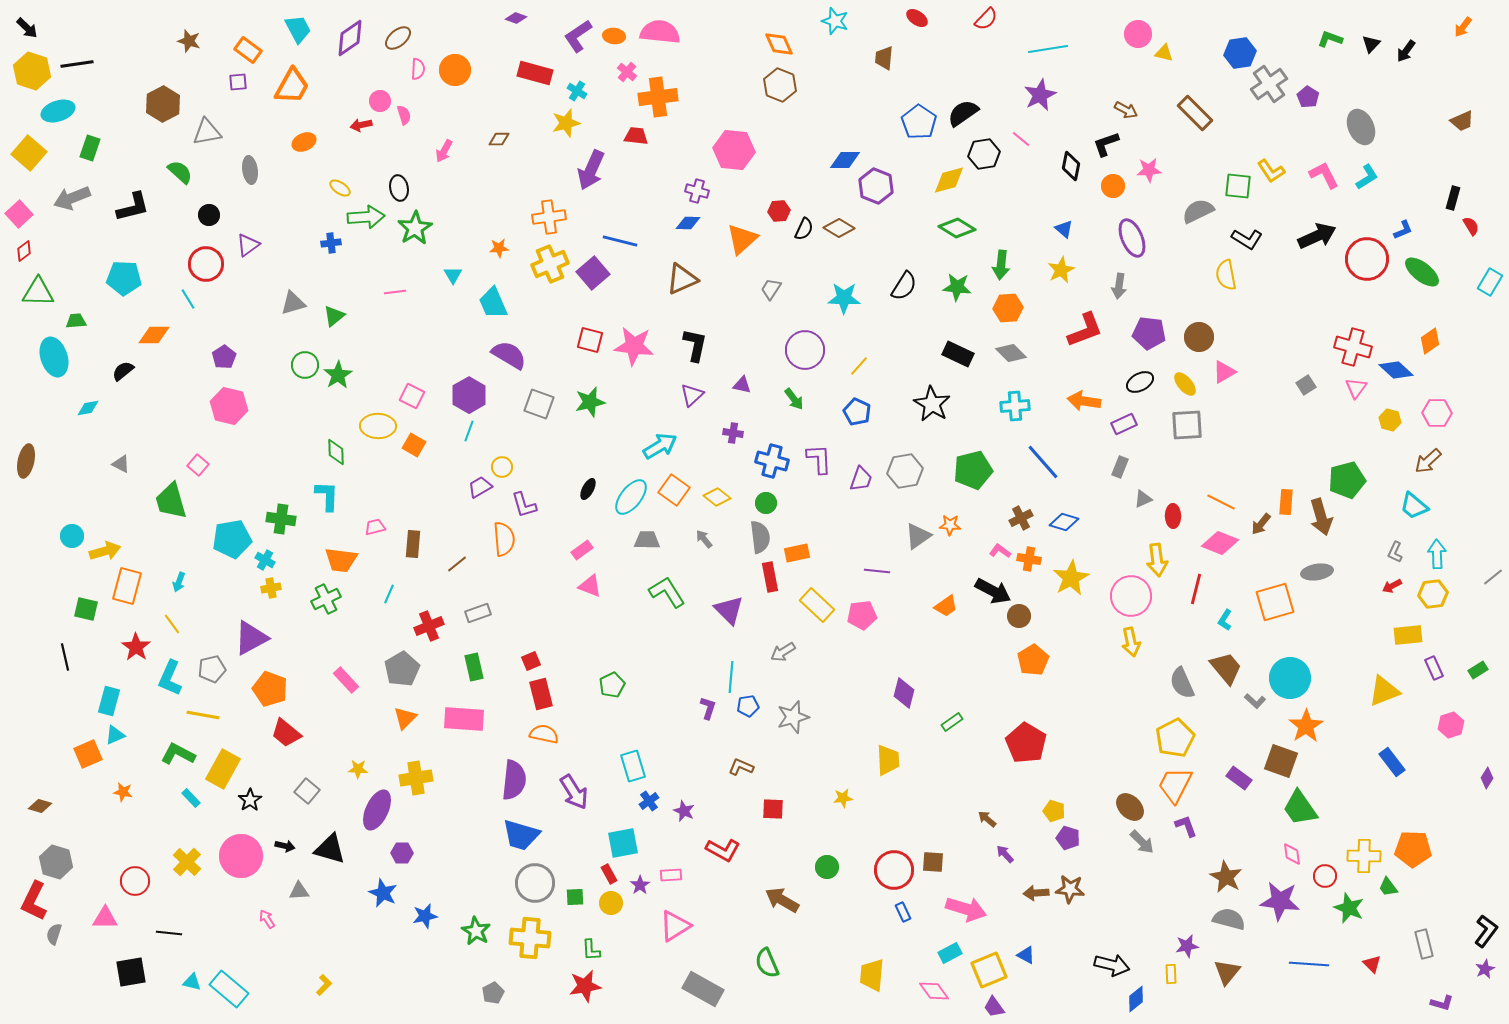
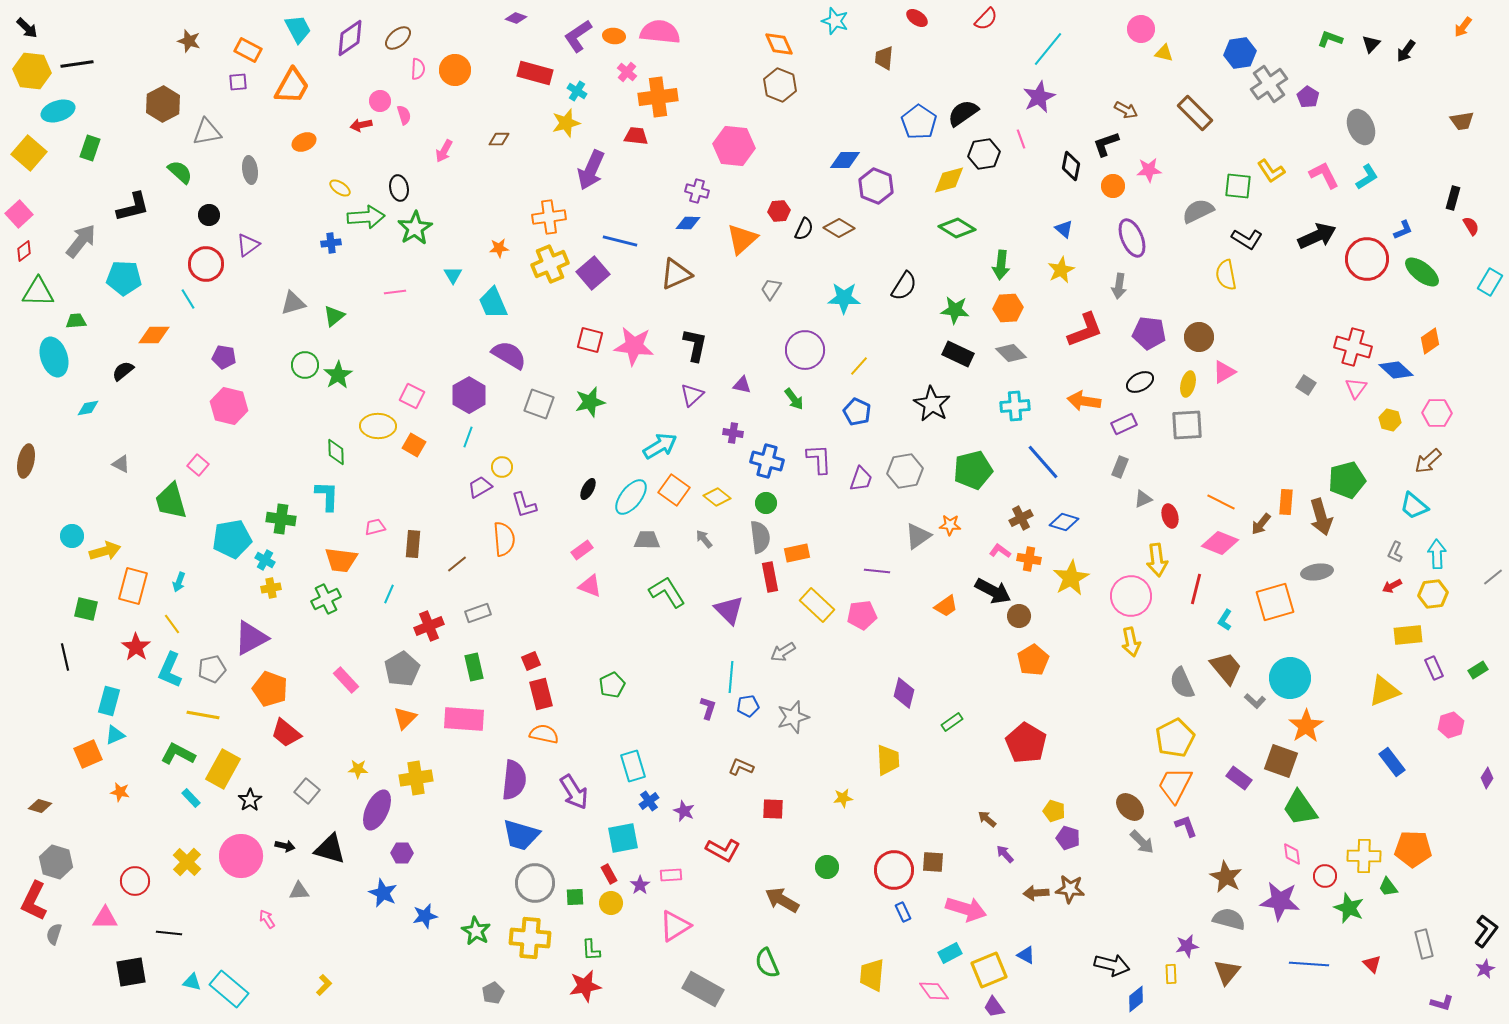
pink circle at (1138, 34): moved 3 px right, 5 px up
cyan line at (1048, 49): rotated 42 degrees counterclockwise
orange rectangle at (248, 50): rotated 8 degrees counterclockwise
yellow hexagon at (32, 71): rotated 12 degrees counterclockwise
purple star at (1040, 95): moved 1 px left, 2 px down
brown trapezoid at (1462, 121): rotated 15 degrees clockwise
pink line at (1021, 139): rotated 30 degrees clockwise
pink hexagon at (734, 150): moved 4 px up
gray arrow at (72, 198): moved 9 px right, 43 px down; rotated 150 degrees clockwise
brown triangle at (682, 279): moved 6 px left, 5 px up
green star at (957, 287): moved 2 px left, 23 px down
purple pentagon at (224, 357): rotated 30 degrees counterclockwise
yellow ellipse at (1185, 384): moved 3 px right; rotated 55 degrees clockwise
gray square at (1306, 385): rotated 24 degrees counterclockwise
cyan line at (469, 431): moved 1 px left, 6 px down
blue cross at (772, 461): moved 5 px left
red ellipse at (1173, 516): moved 3 px left; rotated 15 degrees counterclockwise
orange rectangle at (127, 586): moved 6 px right
cyan L-shape at (170, 678): moved 8 px up
orange star at (123, 792): moved 3 px left
cyan square at (623, 843): moved 5 px up
